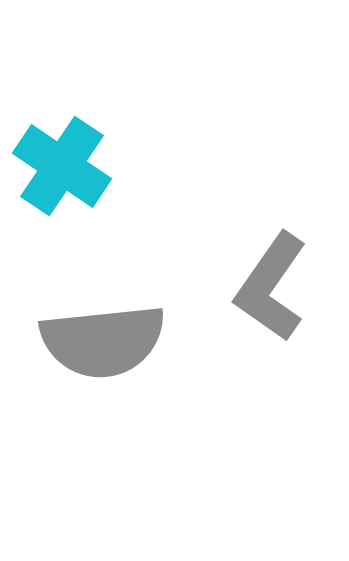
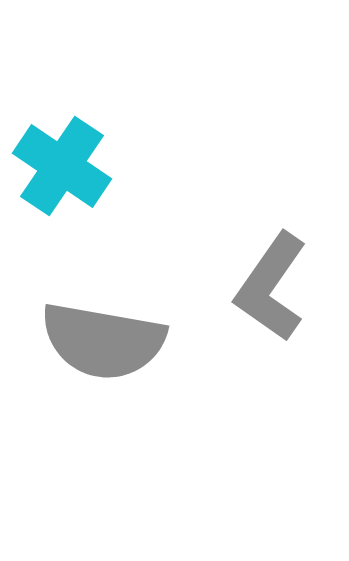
gray semicircle: rotated 16 degrees clockwise
